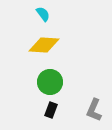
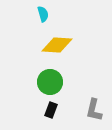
cyan semicircle: rotated 21 degrees clockwise
yellow diamond: moved 13 px right
gray L-shape: rotated 10 degrees counterclockwise
